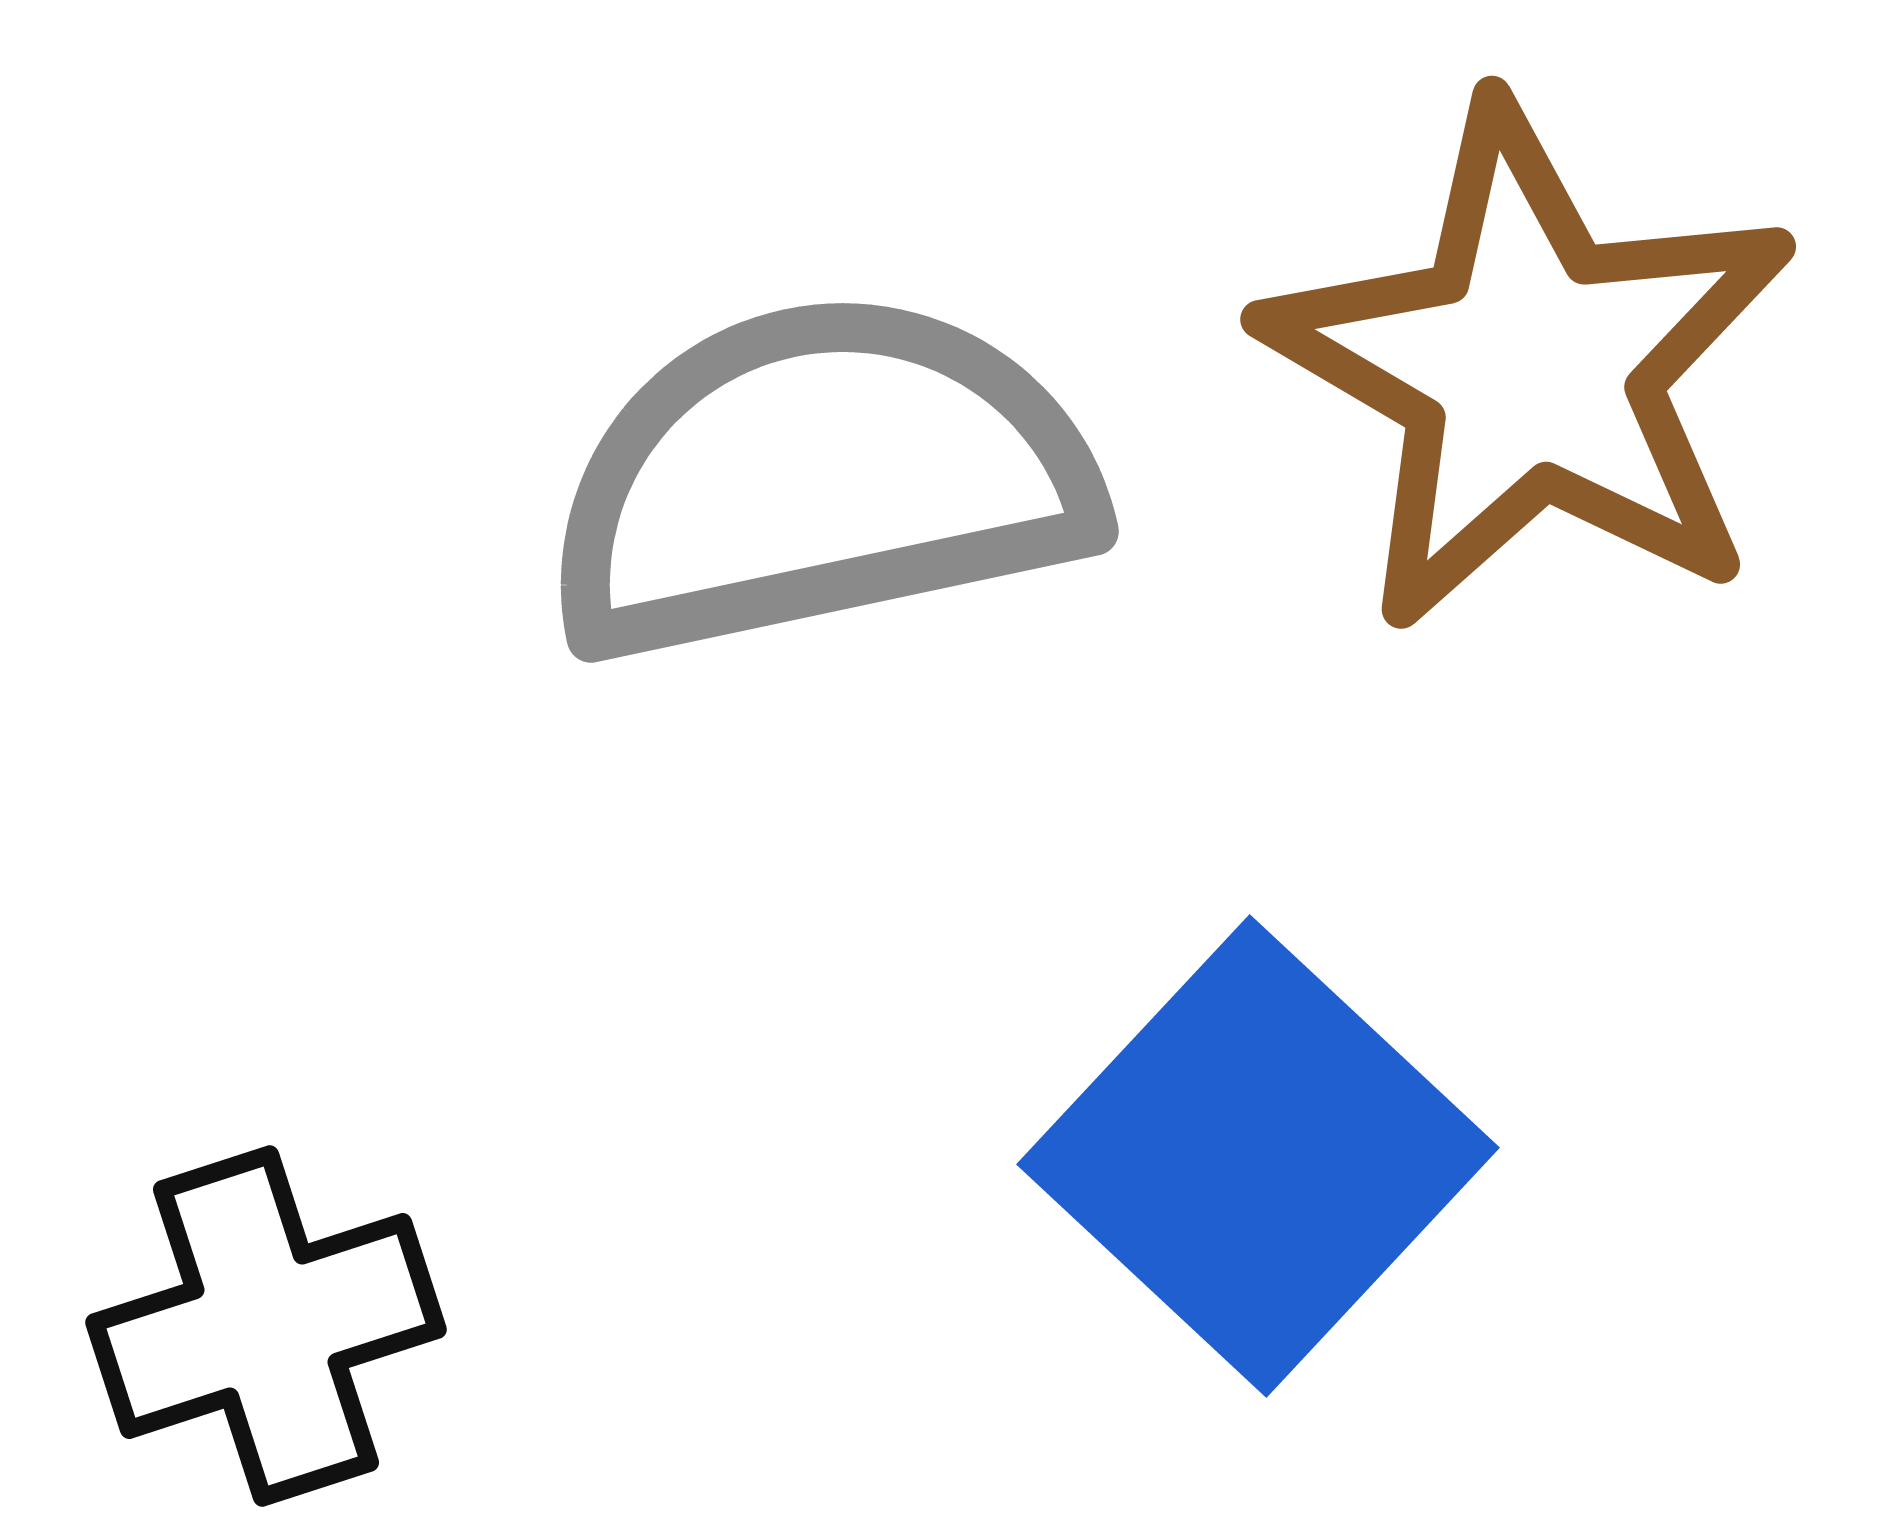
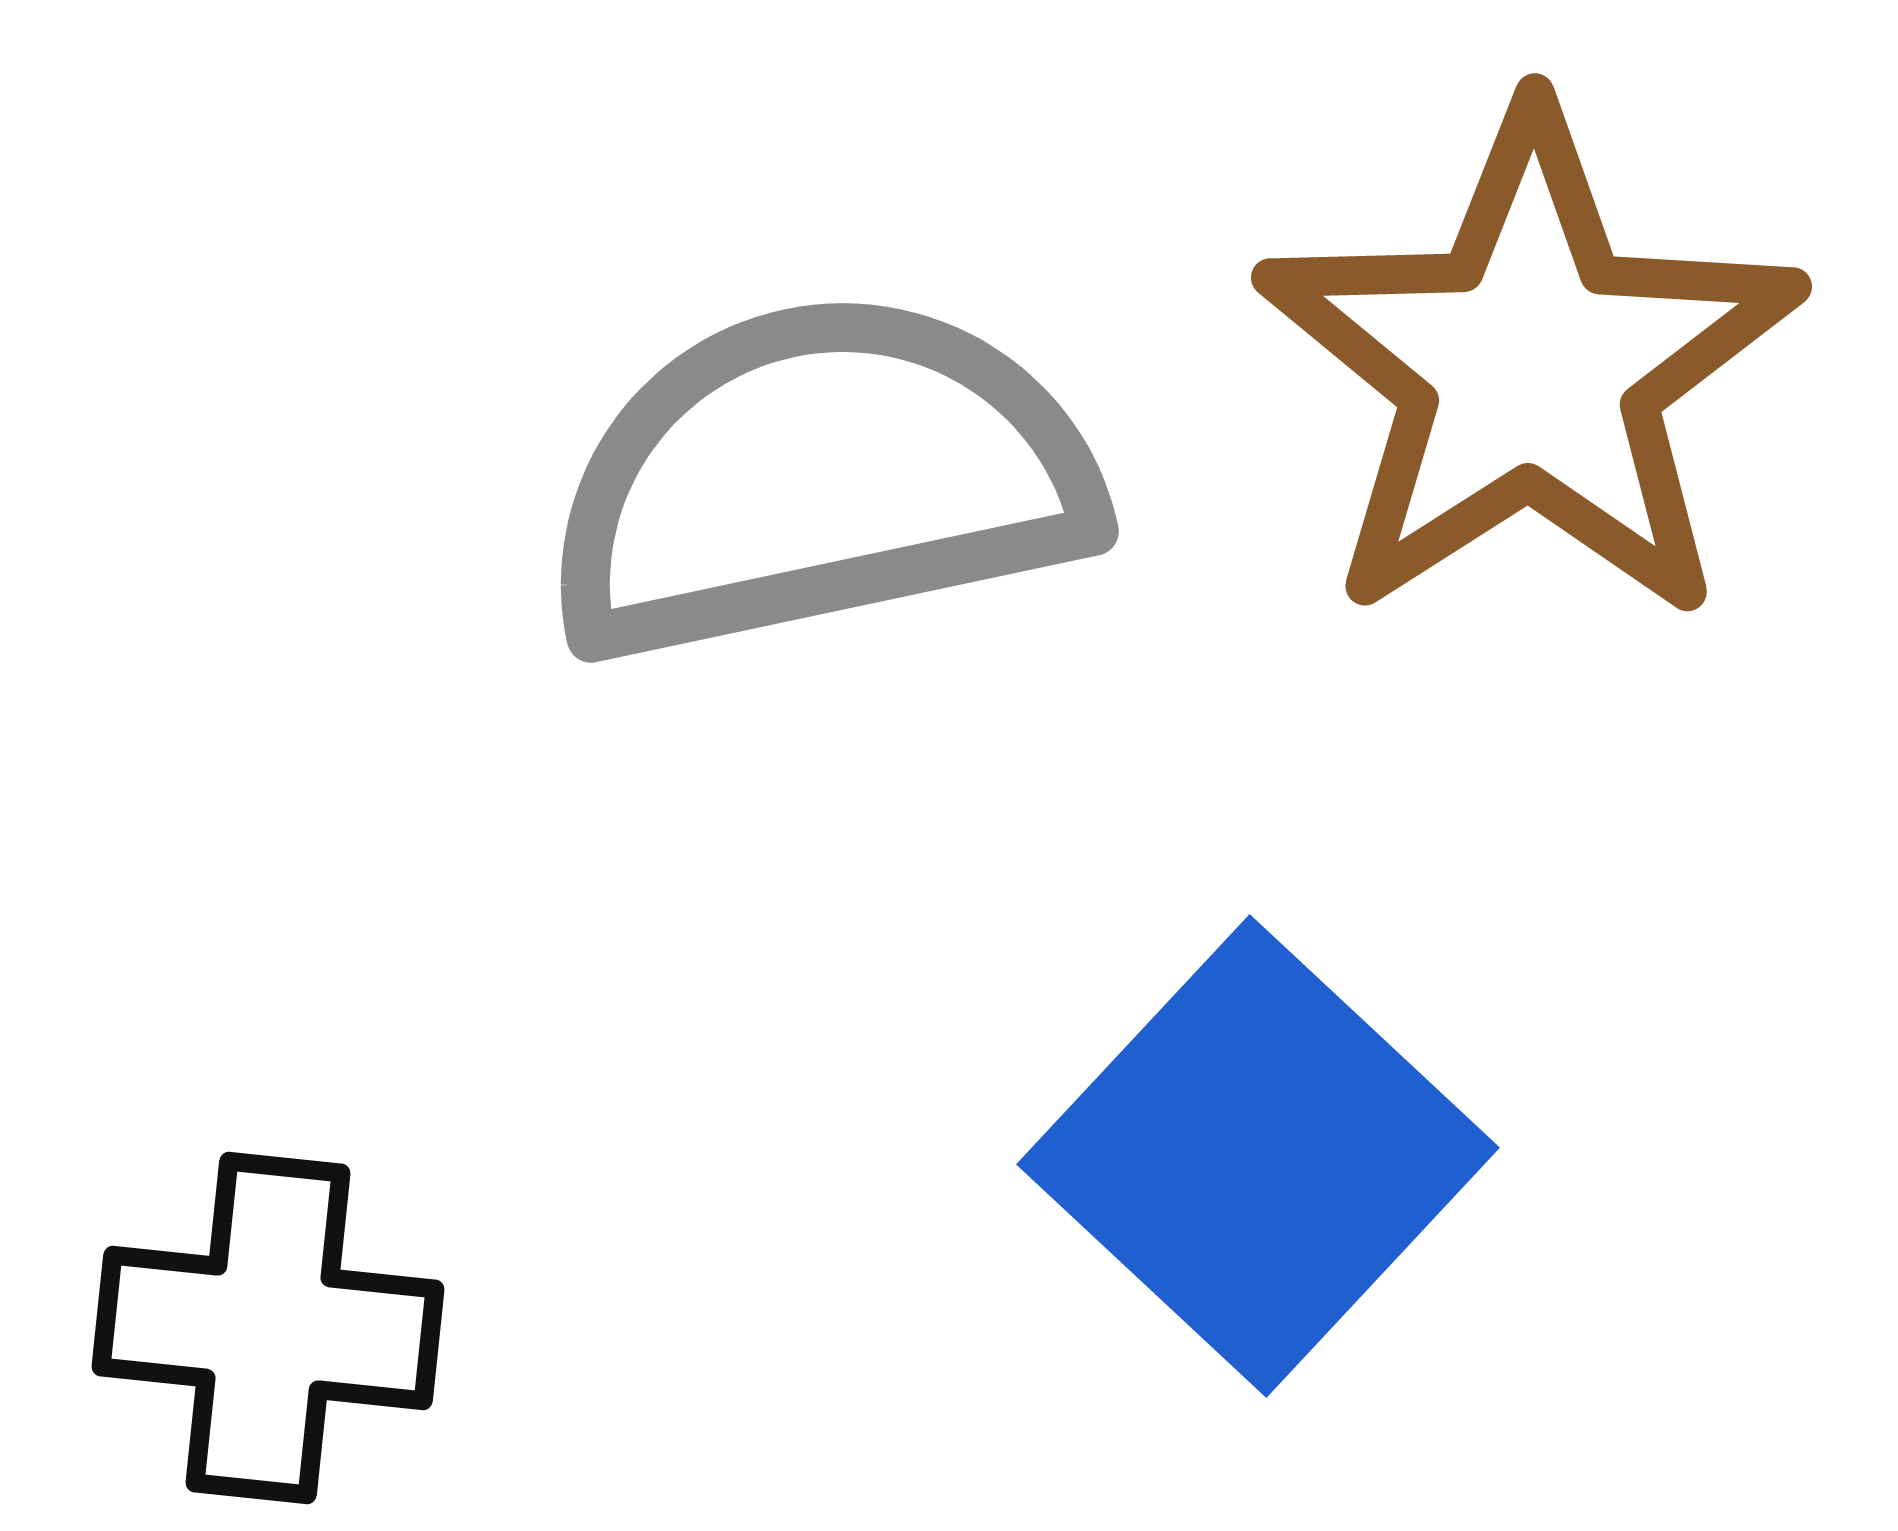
brown star: rotated 9 degrees clockwise
black cross: moved 2 px right, 2 px down; rotated 24 degrees clockwise
